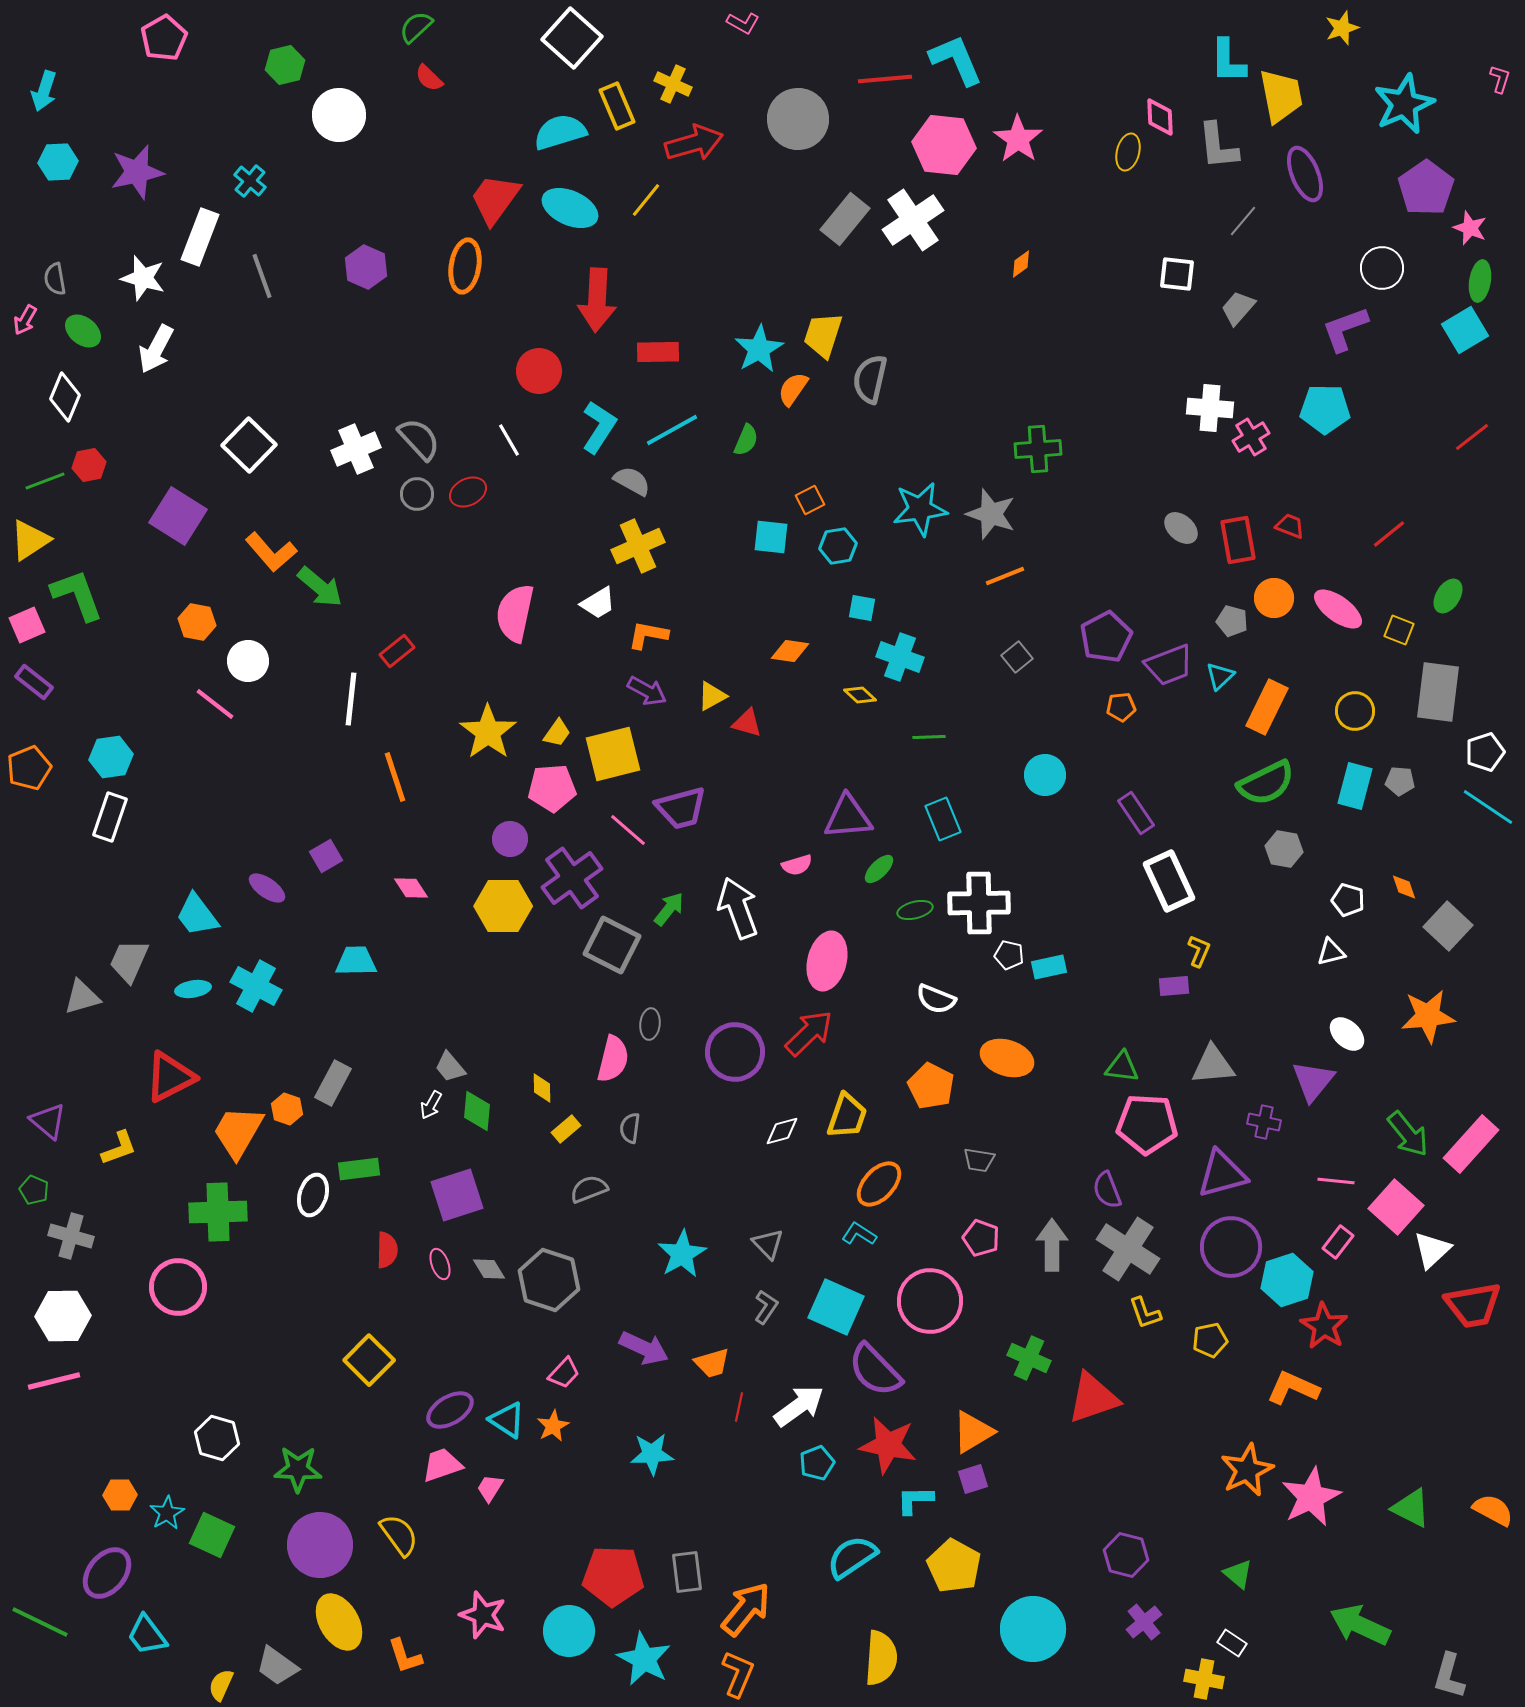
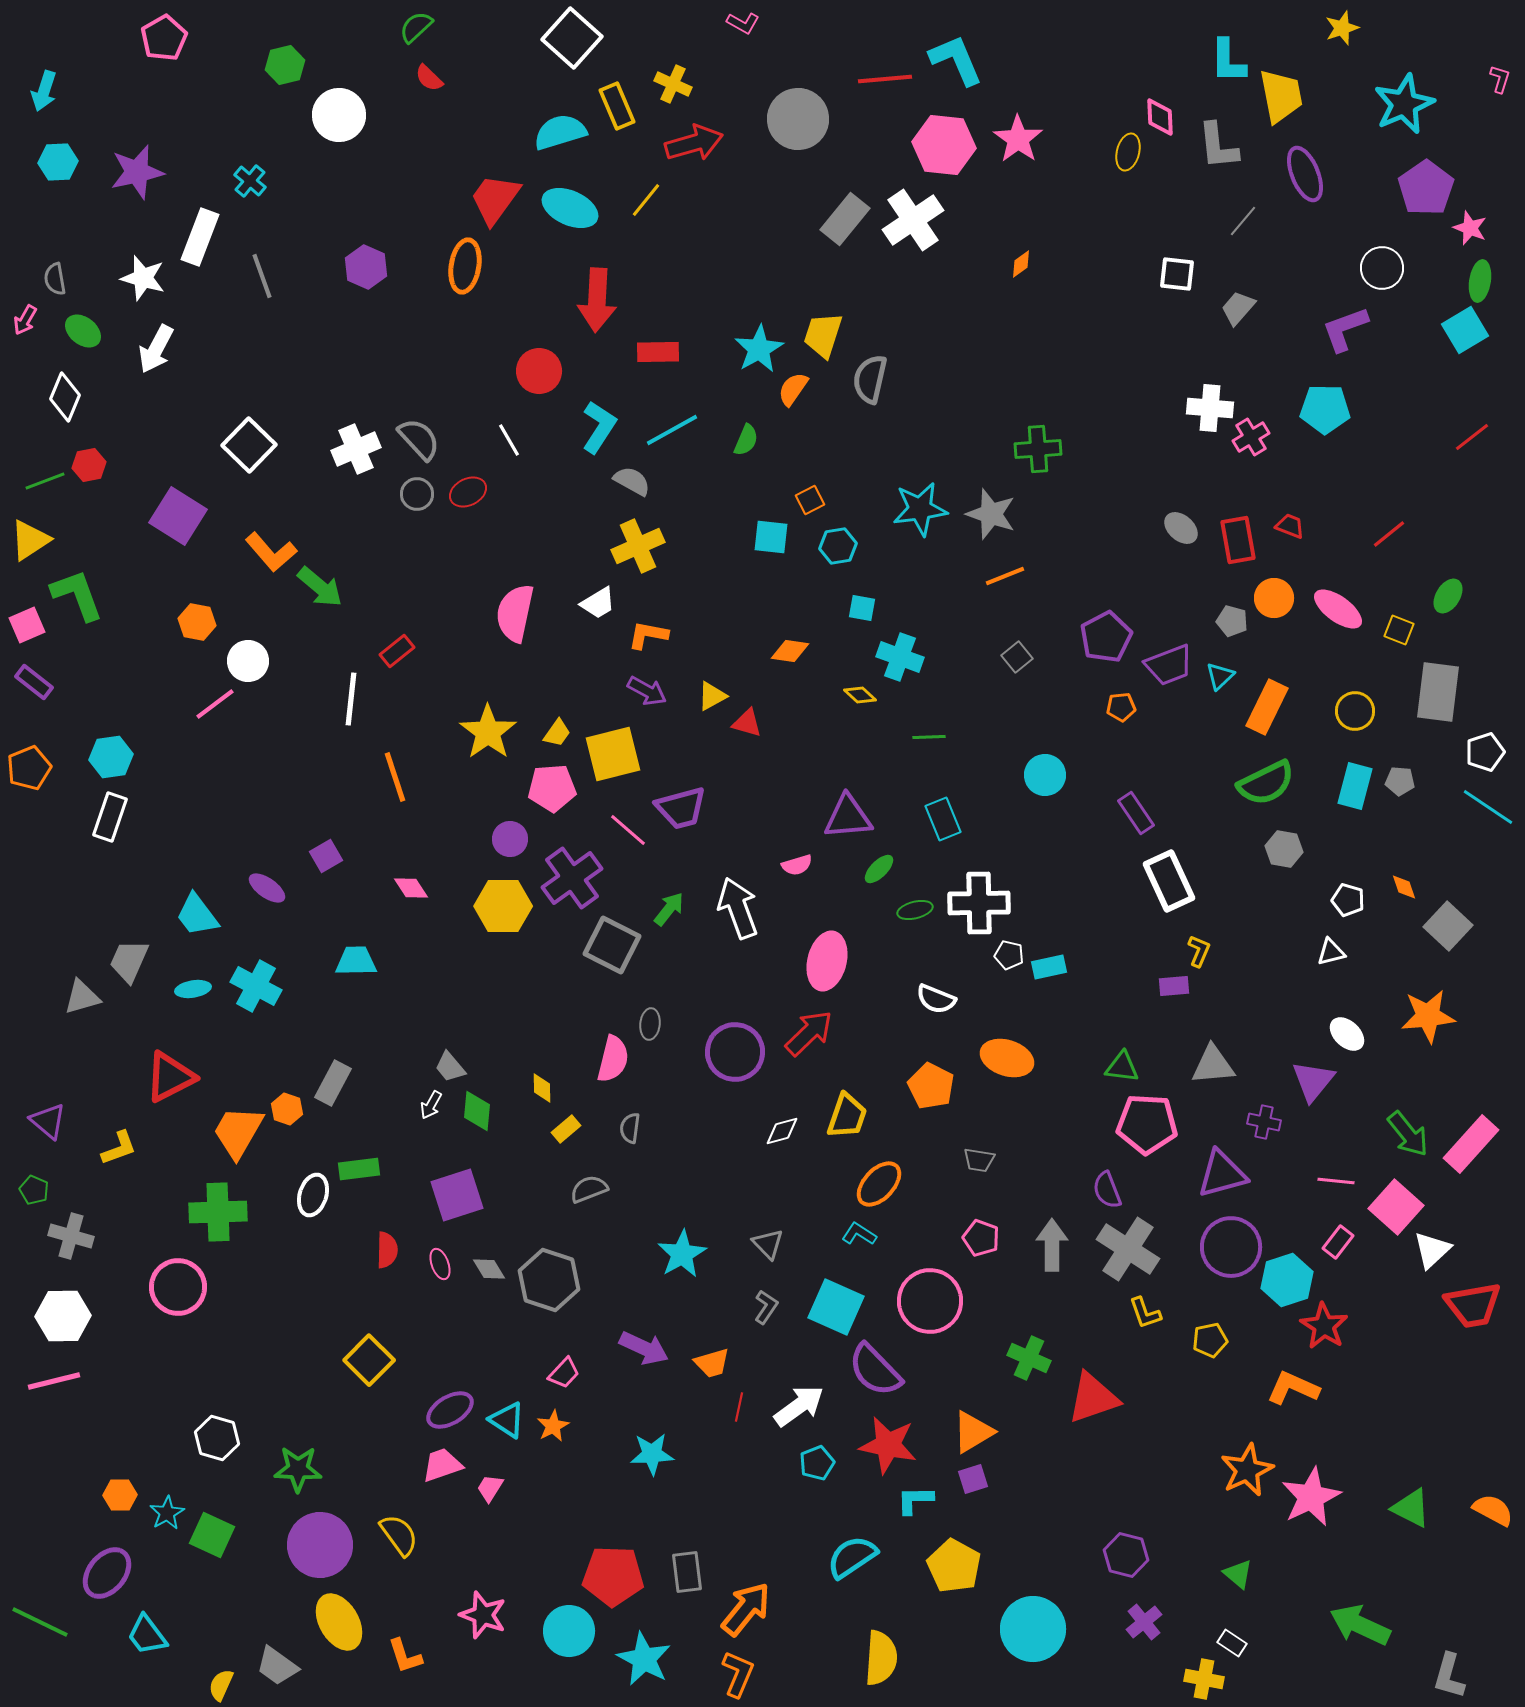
pink line at (215, 704): rotated 75 degrees counterclockwise
